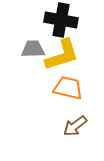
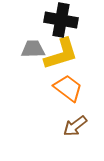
yellow L-shape: moved 1 px left, 1 px up
orange trapezoid: rotated 24 degrees clockwise
